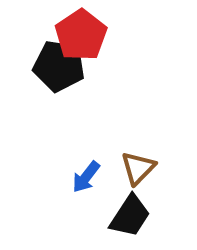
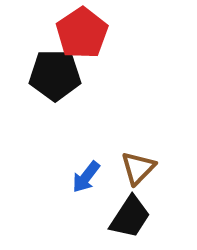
red pentagon: moved 1 px right, 2 px up
black pentagon: moved 4 px left, 9 px down; rotated 9 degrees counterclockwise
black trapezoid: moved 1 px down
